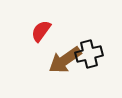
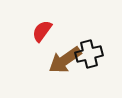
red semicircle: moved 1 px right
